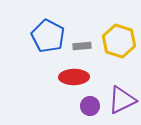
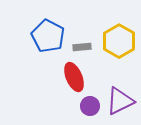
yellow hexagon: rotated 12 degrees clockwise
gray rectangle: moved 1 px down
red ellipse: rotated 68 degrees clockwise
purple triangle: moved 2 px left, 1 px down
